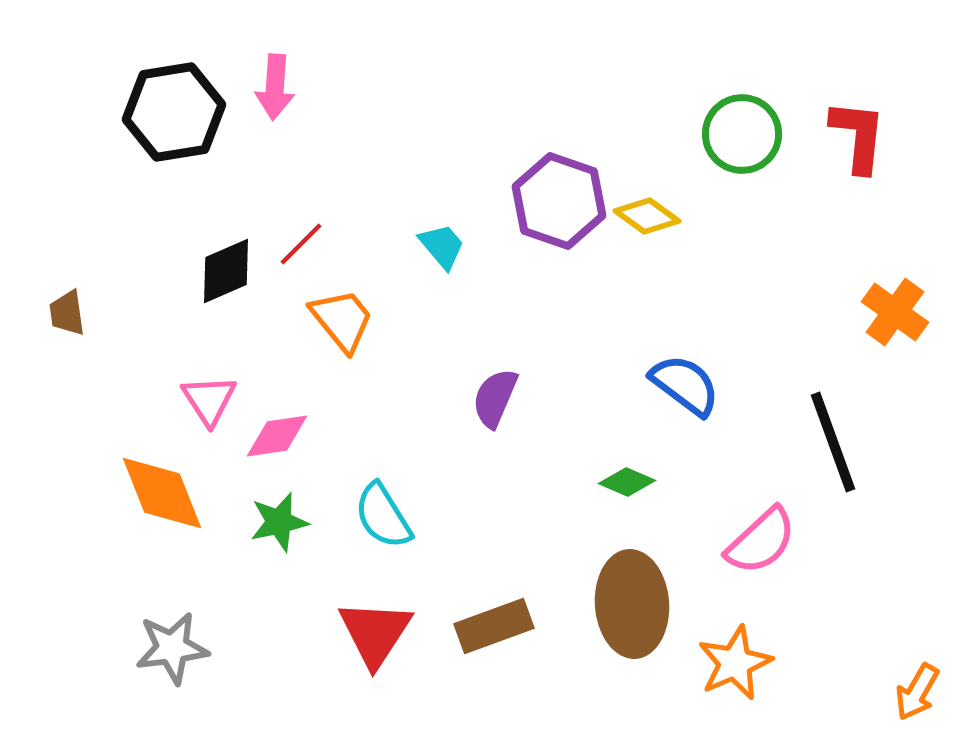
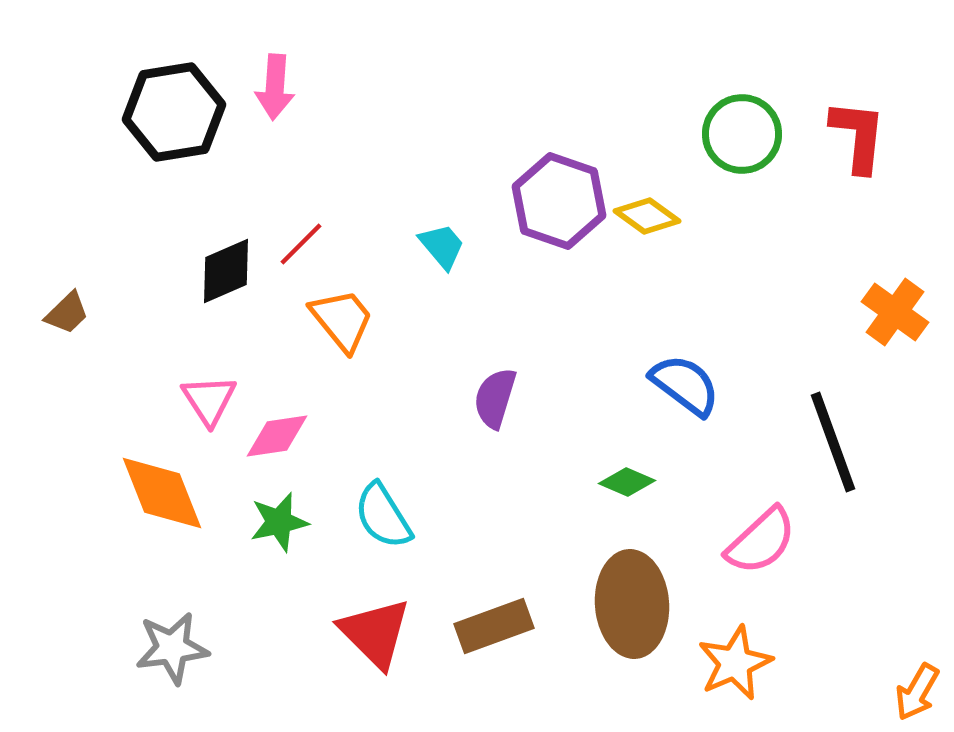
brown trapezoid: rotated 126 degrees counterclockwise
purple semicircle: rotated 6 degrees counterclockwise
red triangle: rotated 18 degrees counterclockwise
